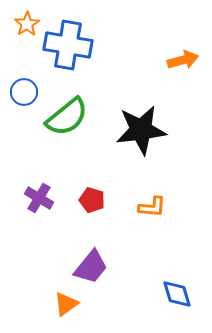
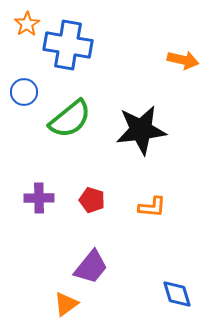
orange arrow: rotated 28 degrees clockwise
green semicircle: moved 3 px right, 2 px down
purple cross: rotated 32 degrees counterclockwise
